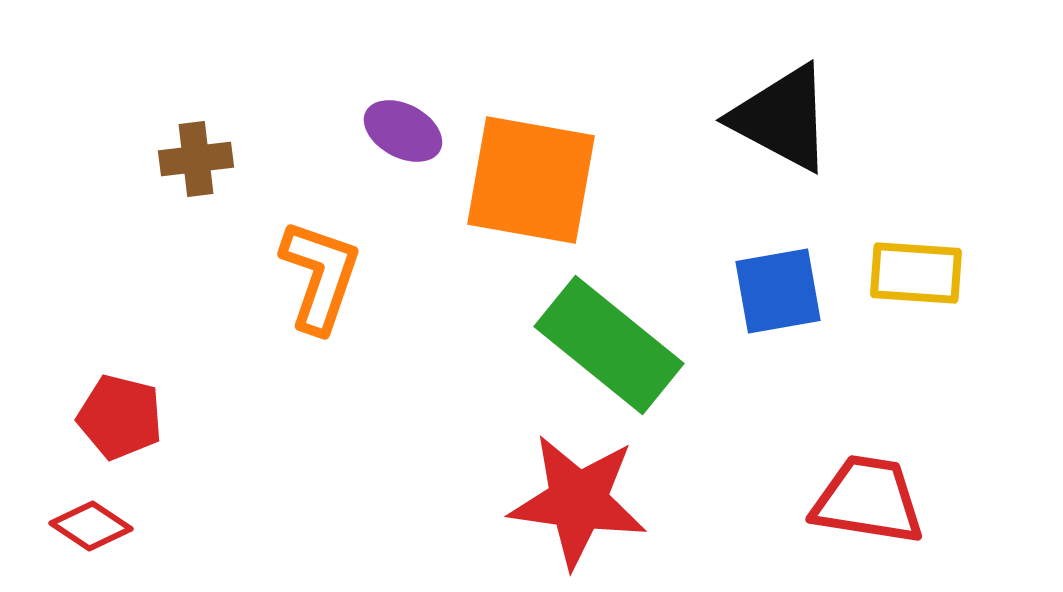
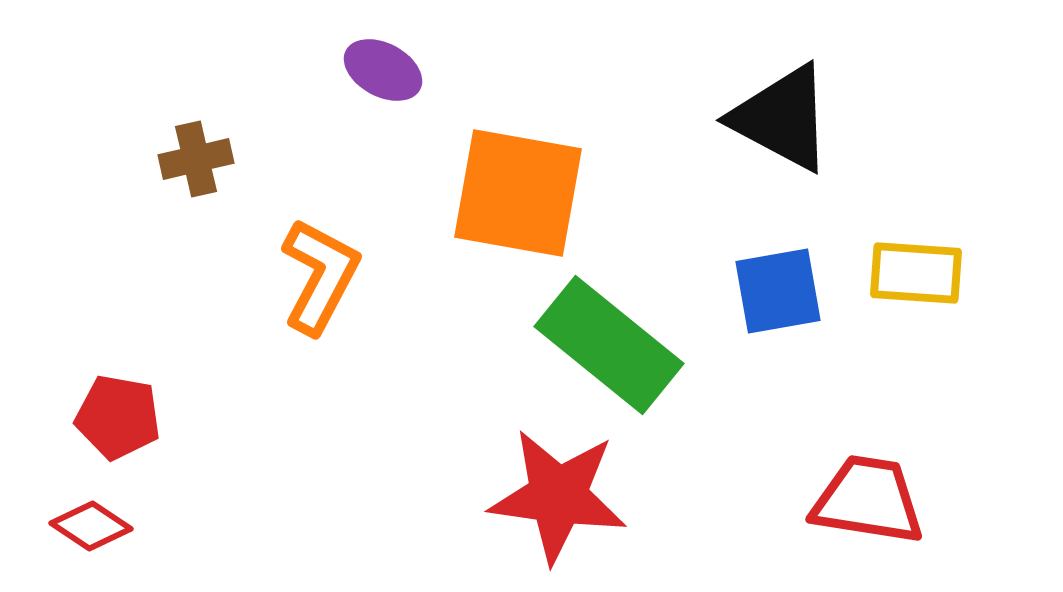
purple ellipse: moved 20 px left, 61 px up
brown cross: rotated 6 degrees counterclockwise
orange square: moved 13 px left, 13 px down
orange L-shape: rotated 9 degrees clockwise
red pentagon: moved 2 px left; rotated 4 degrees counterclockwise
red star: moved 20 px left, 5 px up
